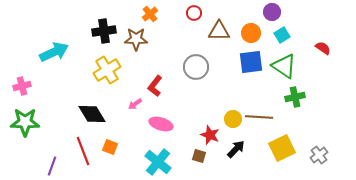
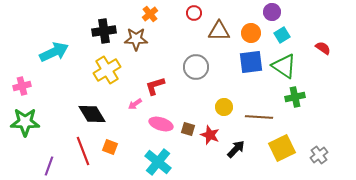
red L-shape: rotated 35 degrees clockwise
yellow circle: moved 9 px left, 12 px up
brown square: moved 11 px left, 27 px up
purple line: moved 3 px left
